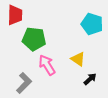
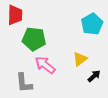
cyan pentagon: rotated 25 degrees clockwise
yellow triangle: moved 2 px right; rotated 49 degrees clockwise
pink arrow: moved 2 px left; rotated 20 degrees counterclockwise
black arrow: moved 4 px right, 3 px up
gray L-shape: rotated 130 degrees clockwise
